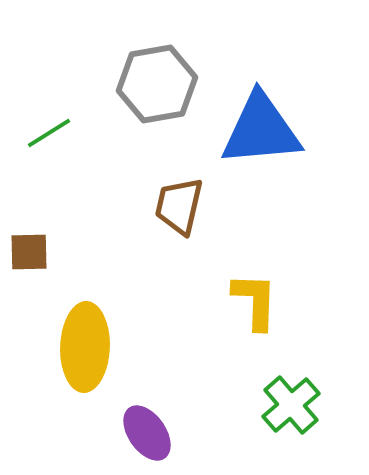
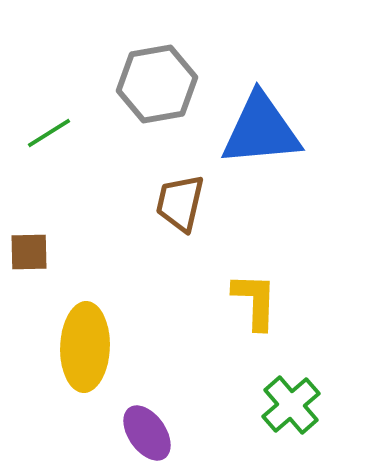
brown trapezoid: moved 1 px right, 3 px up
